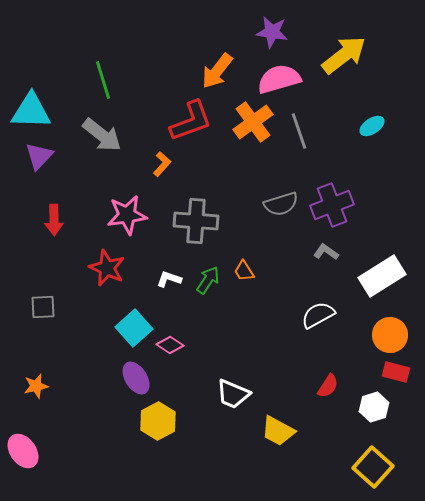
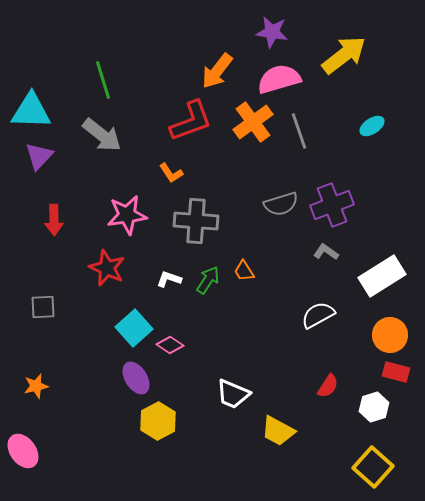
orange L-shape: moved 9 px right, 9 px down; rotated 105 degrees clockwise
